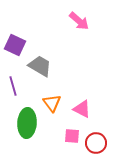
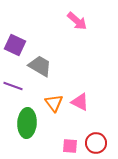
pink arrow: moved 2 px left
purple line: rotated 54 degrees counterclockwise
orange triangle: moved 2 px right
pink triangle: moved 2 px left, 7 px up
pink square: moved 2 px left, 10 px down
